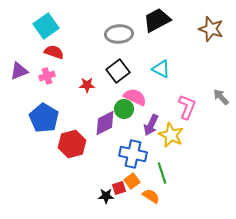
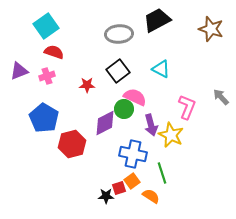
purple arrow: rotated 40 degrees counterclockwise
